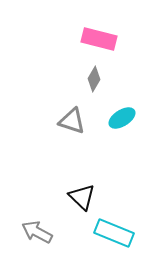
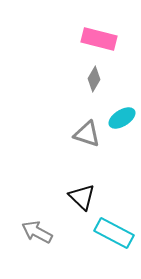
gray triangle: moved 15 px right, 13 px down
cyan rectangle: rotated 6 degrees clockwise
